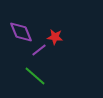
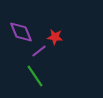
purple line: moved 1 px down
green line: rotated 15 degrees clockwise
